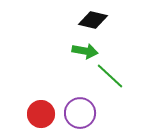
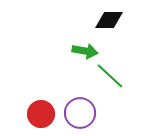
black diamond: moved 16 px right; rotated 12 degrees counterclockwise
